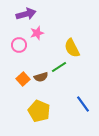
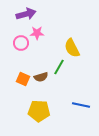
pink star: rotated 16 degrees clockwise
pink circle: moved 2 px right, 2 px up
green line: rotated 28 degrees counterclockwise
orange square: rotated 24 degrees counterclockwise
blue line: moved 2 px left, 1 px down; rotated 42 degrees counterclockwise
yellow pentagon: rotated 20 degrees counterclockwise
